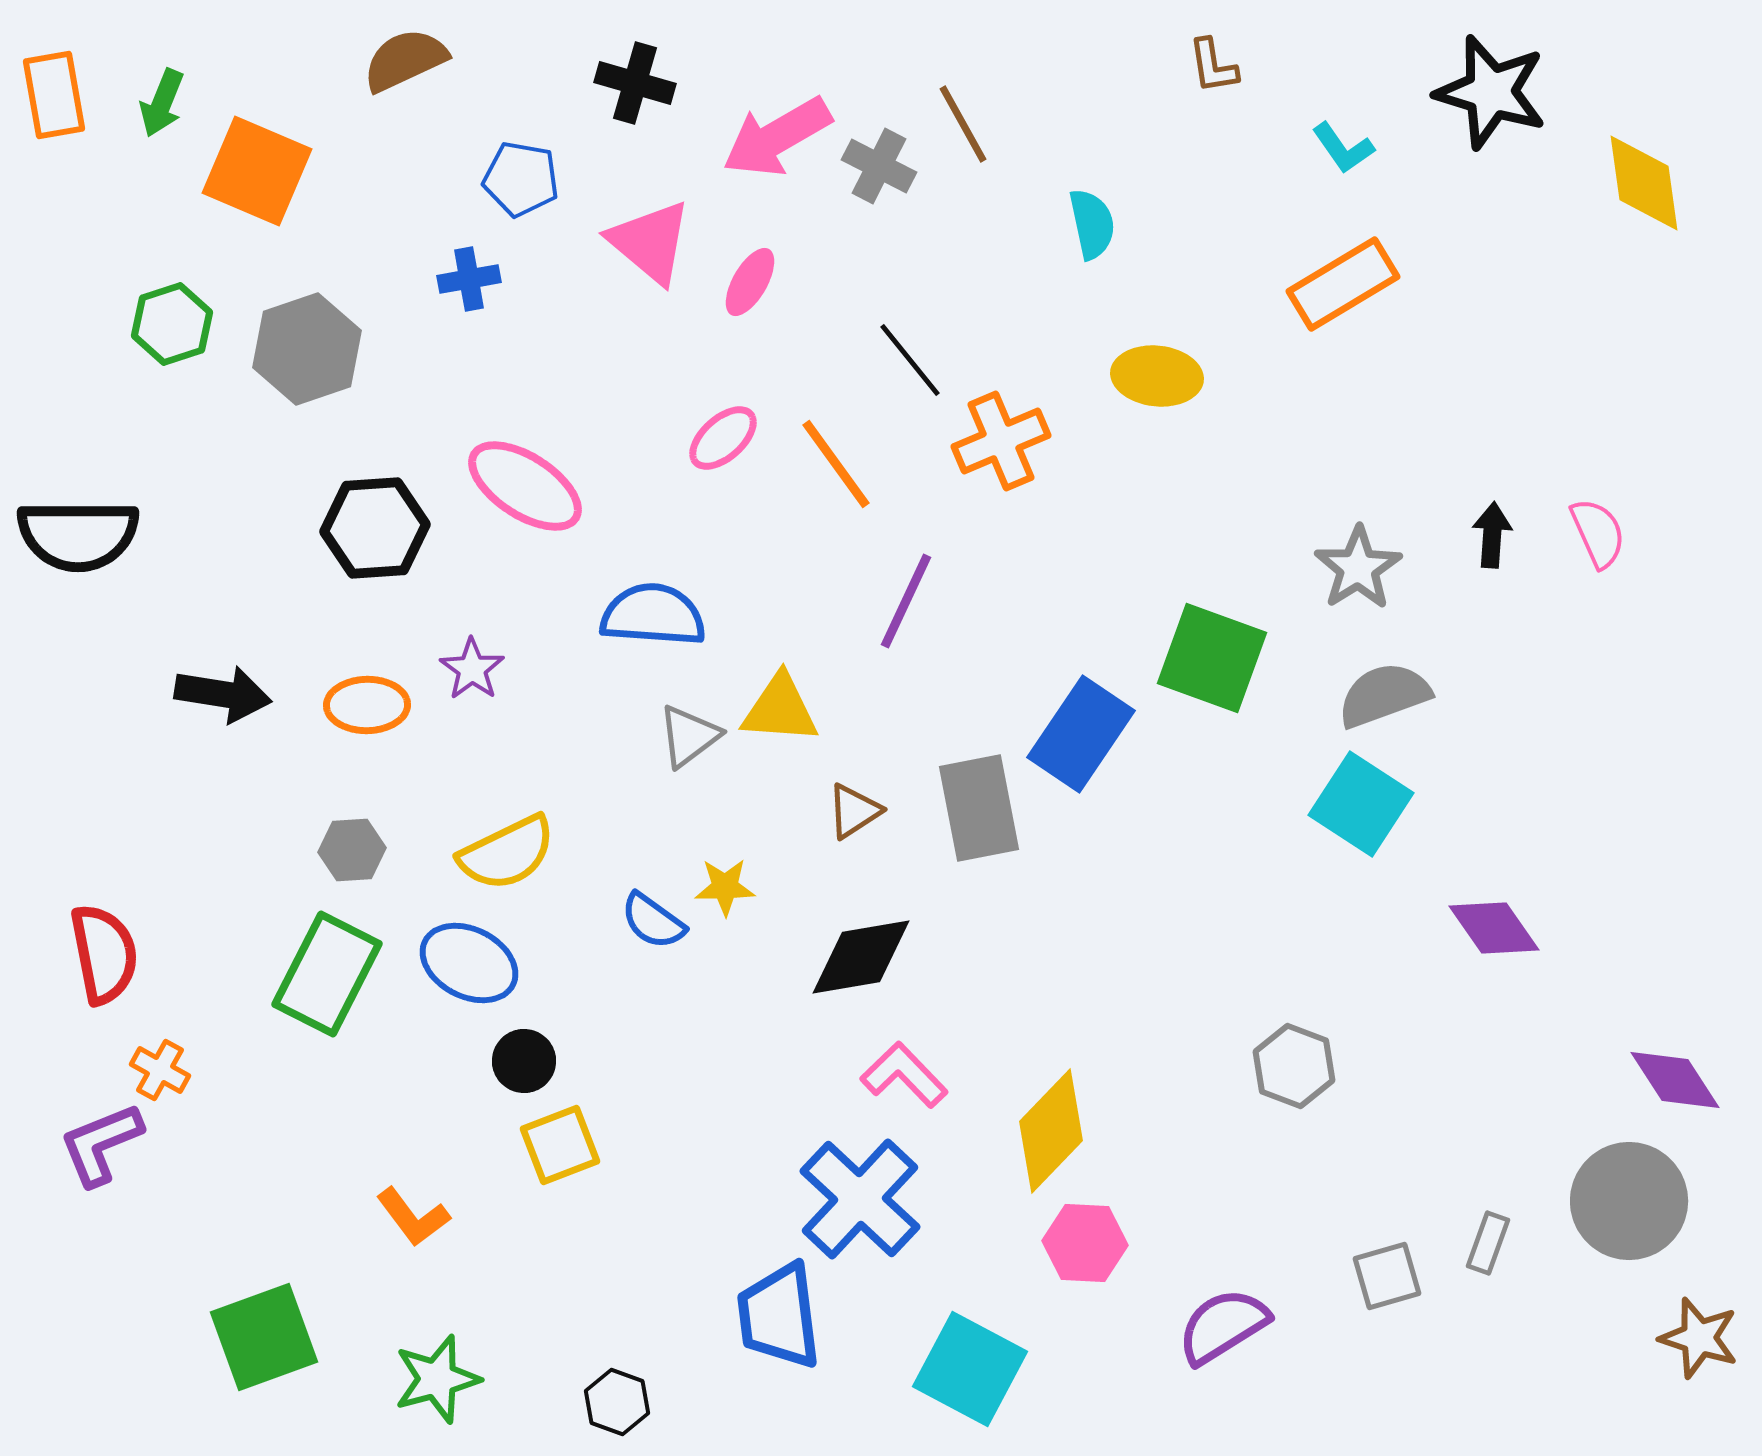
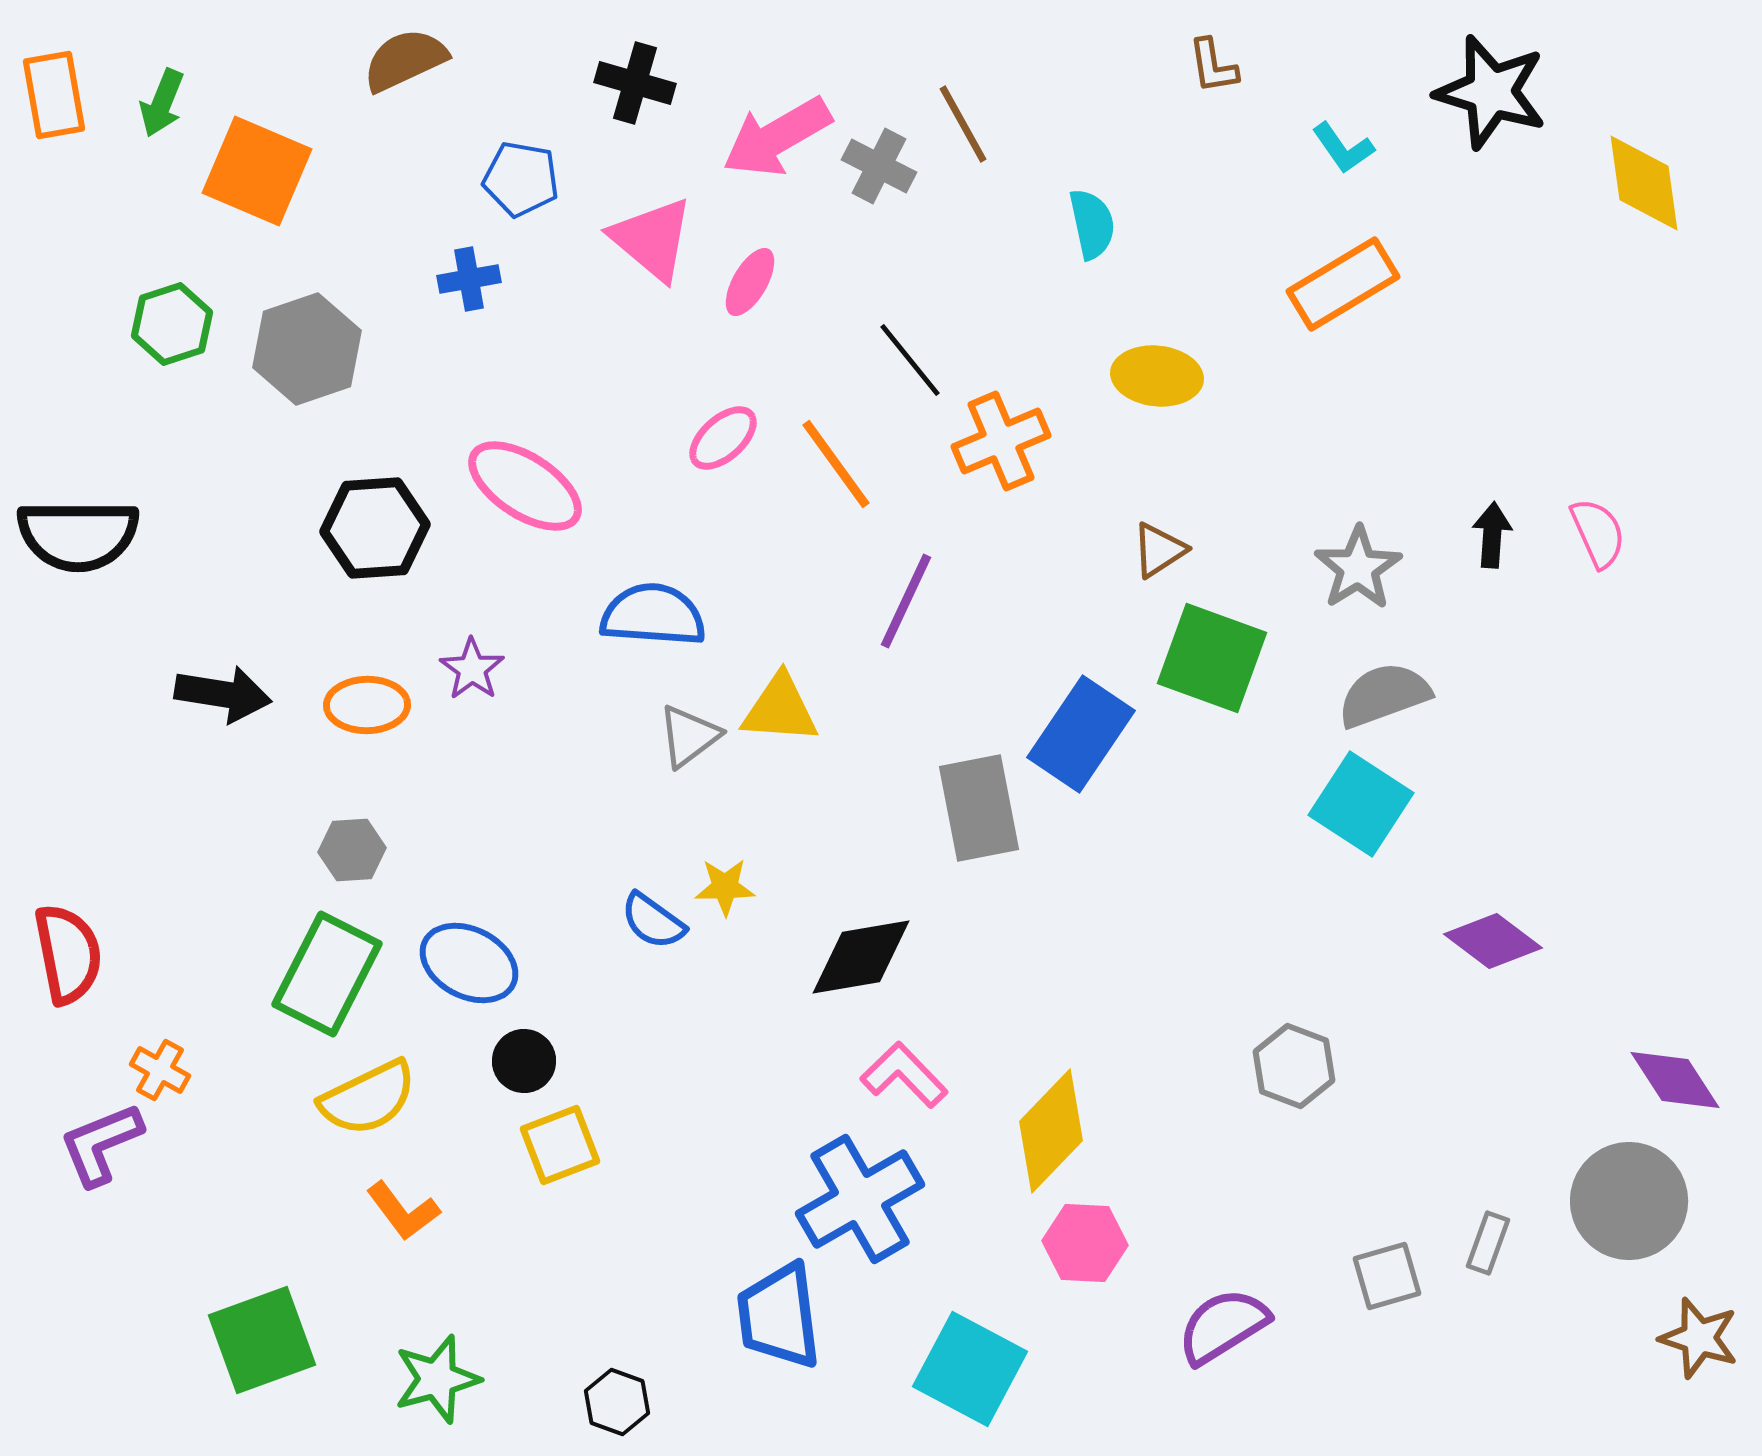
pink triangle at (650, 242): moved 2 px right, 3 px up
brown triangle at (854, 811): moved 305 px right, 261 px up
yellow semicircle at (507, 853): moved 139 px left, 245 px down
purple diamond at (1494, 928): moved 1 px left, 13 px down; rotated 18 degrees counterclockwise
red semicircle at (104, 954): moved 36 px left
blue cross at (860, 1199): rotated 17 degrees clockwise
orange L-shape at (413, 1217): moved 10 px left, 6 px up
green square at (264, 1337): moved 2 px left, 3 px down
